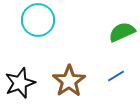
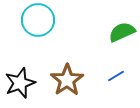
brown star: moved 2 px left, 1 px up
